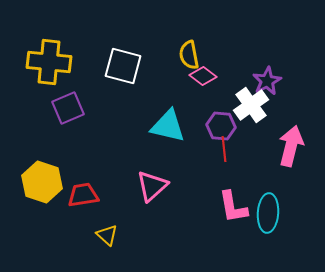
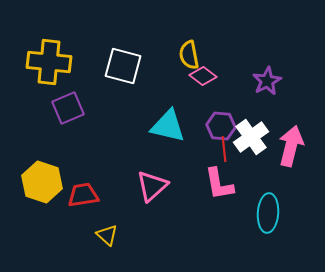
white cross: moved 32 px down
pink L-shape: moved 14 px left, 23 px up
